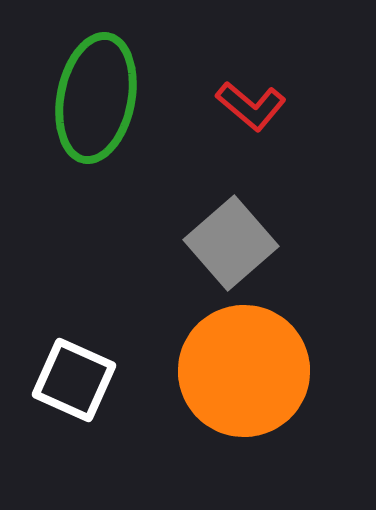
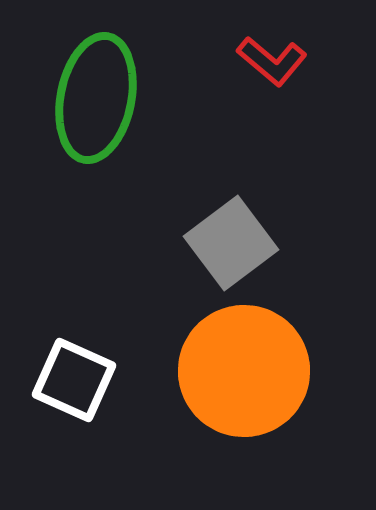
red L-shape: moved 21 px right, 45 px up
gray square: rotated 4 degrees clockwise
